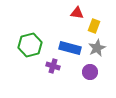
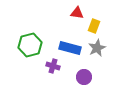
purple circle: moved 6 px left, 5 px down
